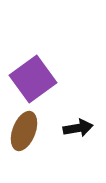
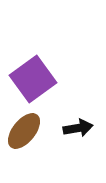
brown ellipse: rotated 18 degrees clockwise
